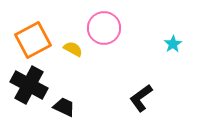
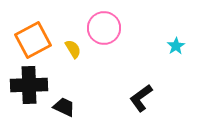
cyan star: moved 3 px right, 2 px down
yellow semicircle: rotated 30 degrees clockwise
black cross: rotated 30 degrees counterclockwise
